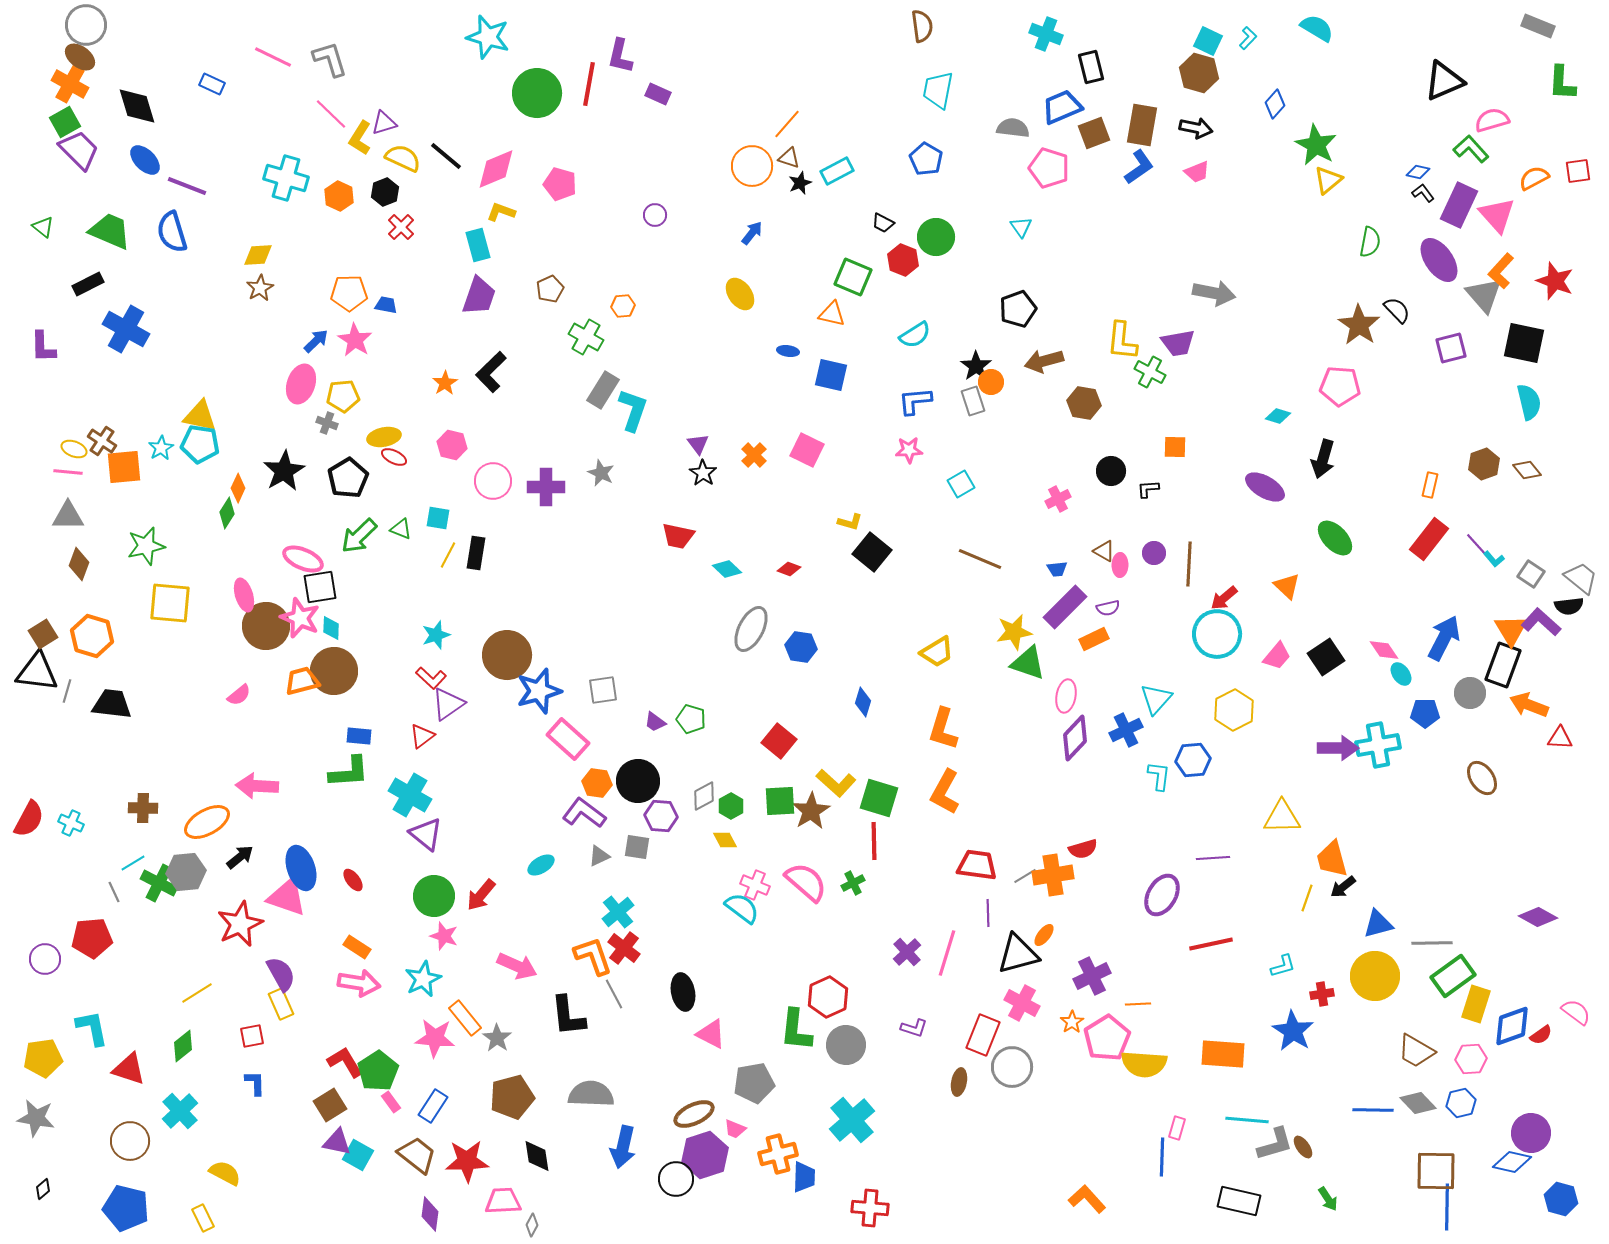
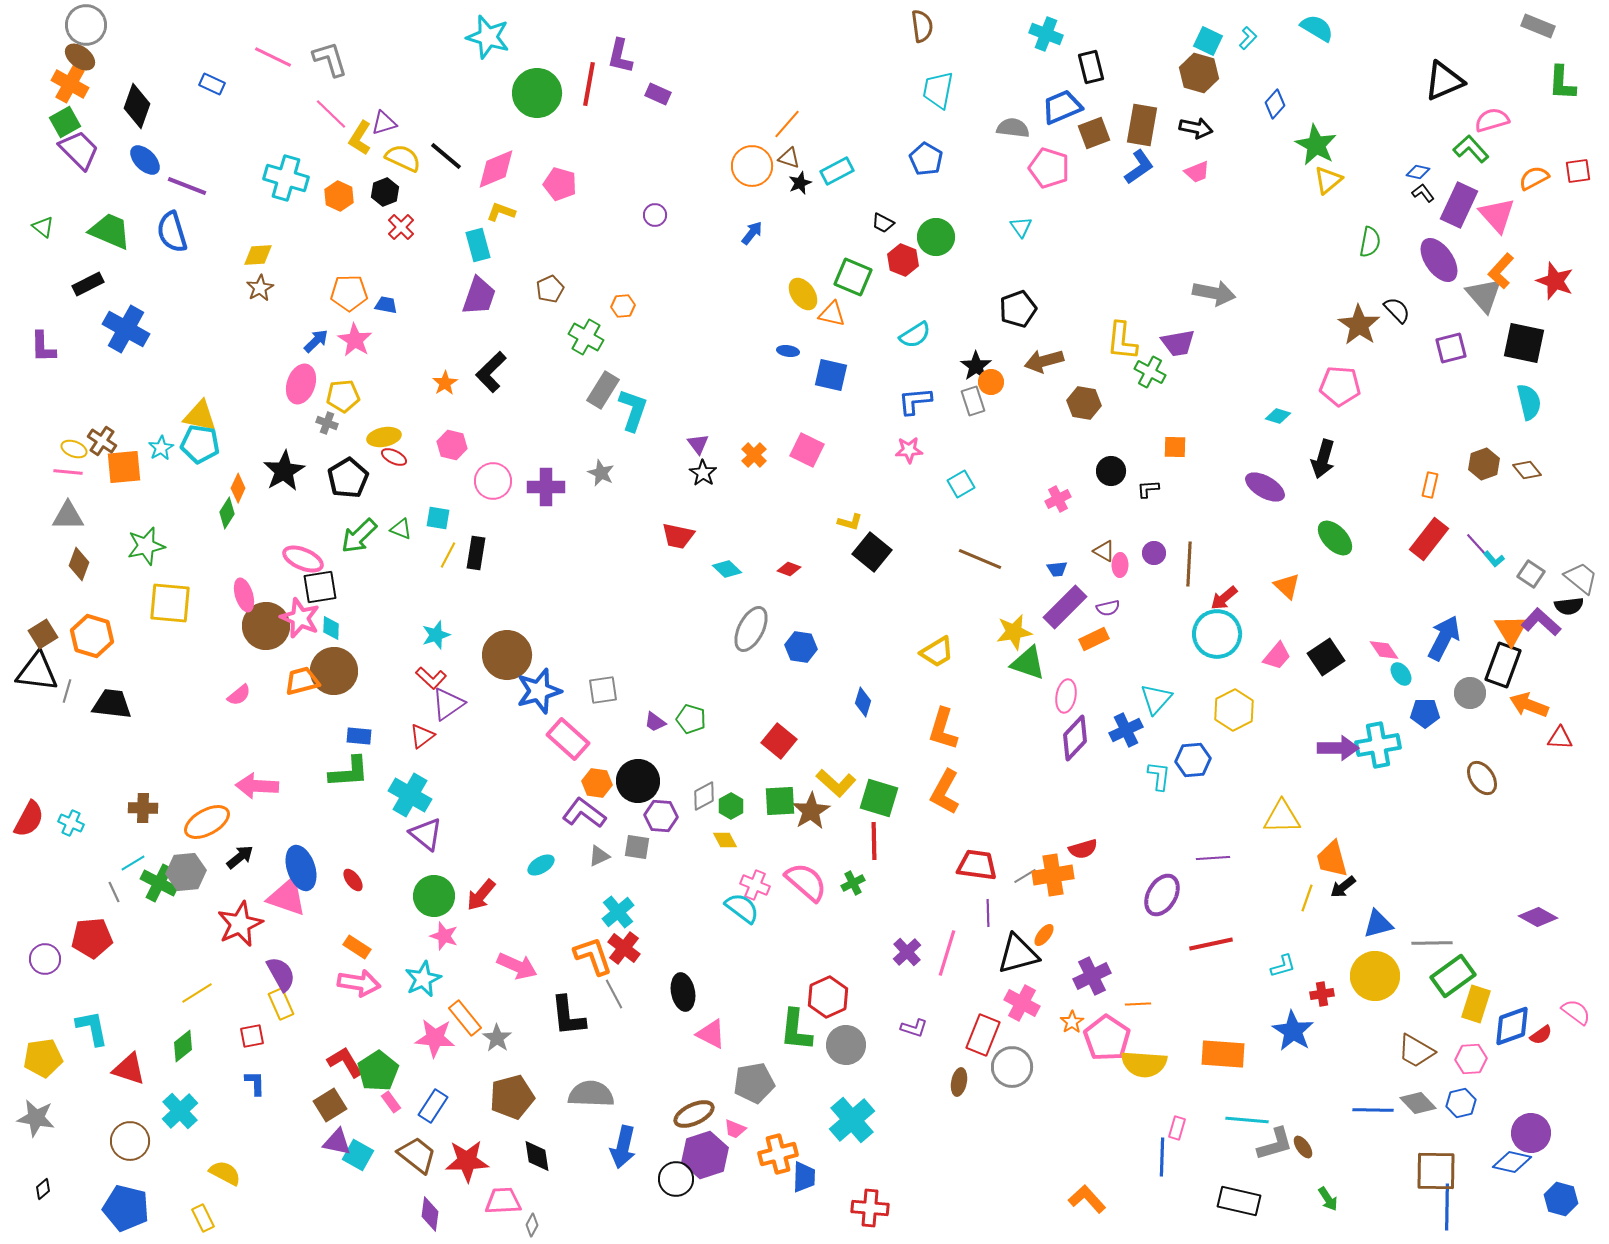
black diamond at (137, 106): rotated 36 degrees clockwise
yellow ellipse at (740, 294): moved 63 px right
pink pentagon at (1107, 1038): rotated 6 degrees counterclockwise
